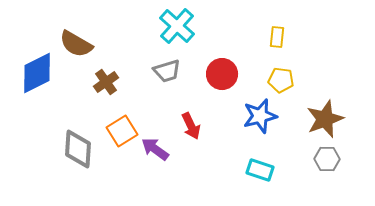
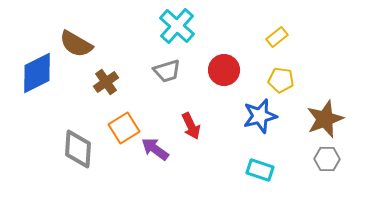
yellow rectangle: rotated 45 degrees clockwise
red circle: moved 2 px right, 4 px up
orange square: moved 2 px right, 3 px up
